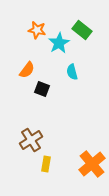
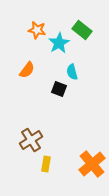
black square: moved 17 px right
